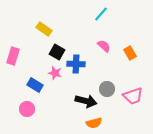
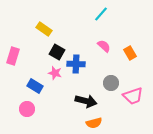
blue rectangle: moved 1 px down
gray circle: moved 4 px right, 6 px up
